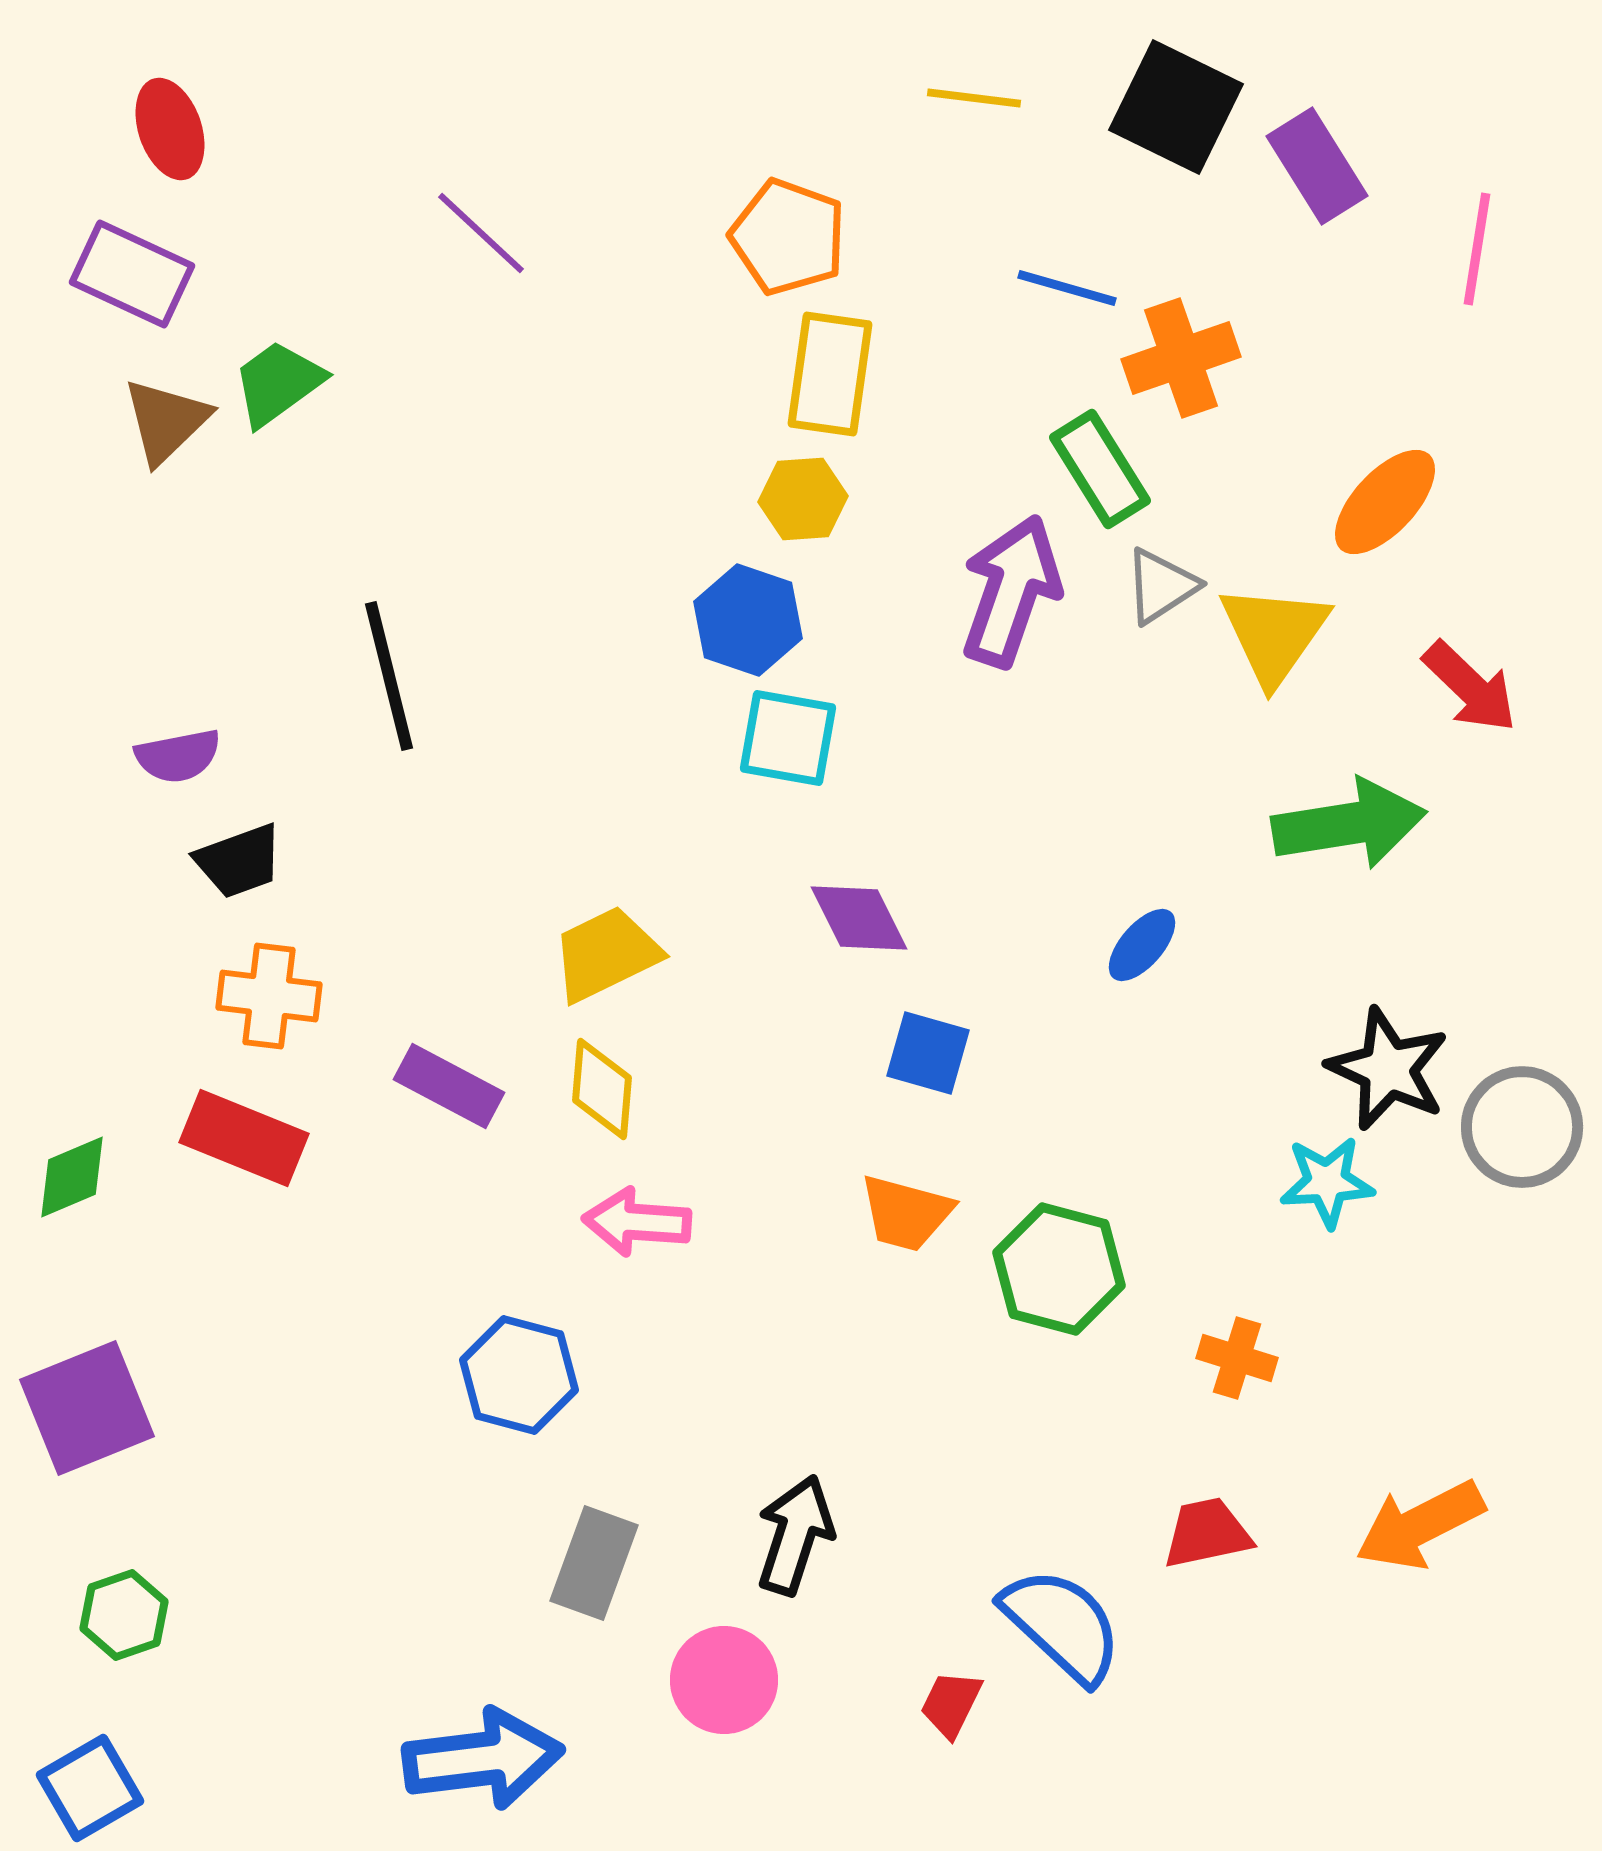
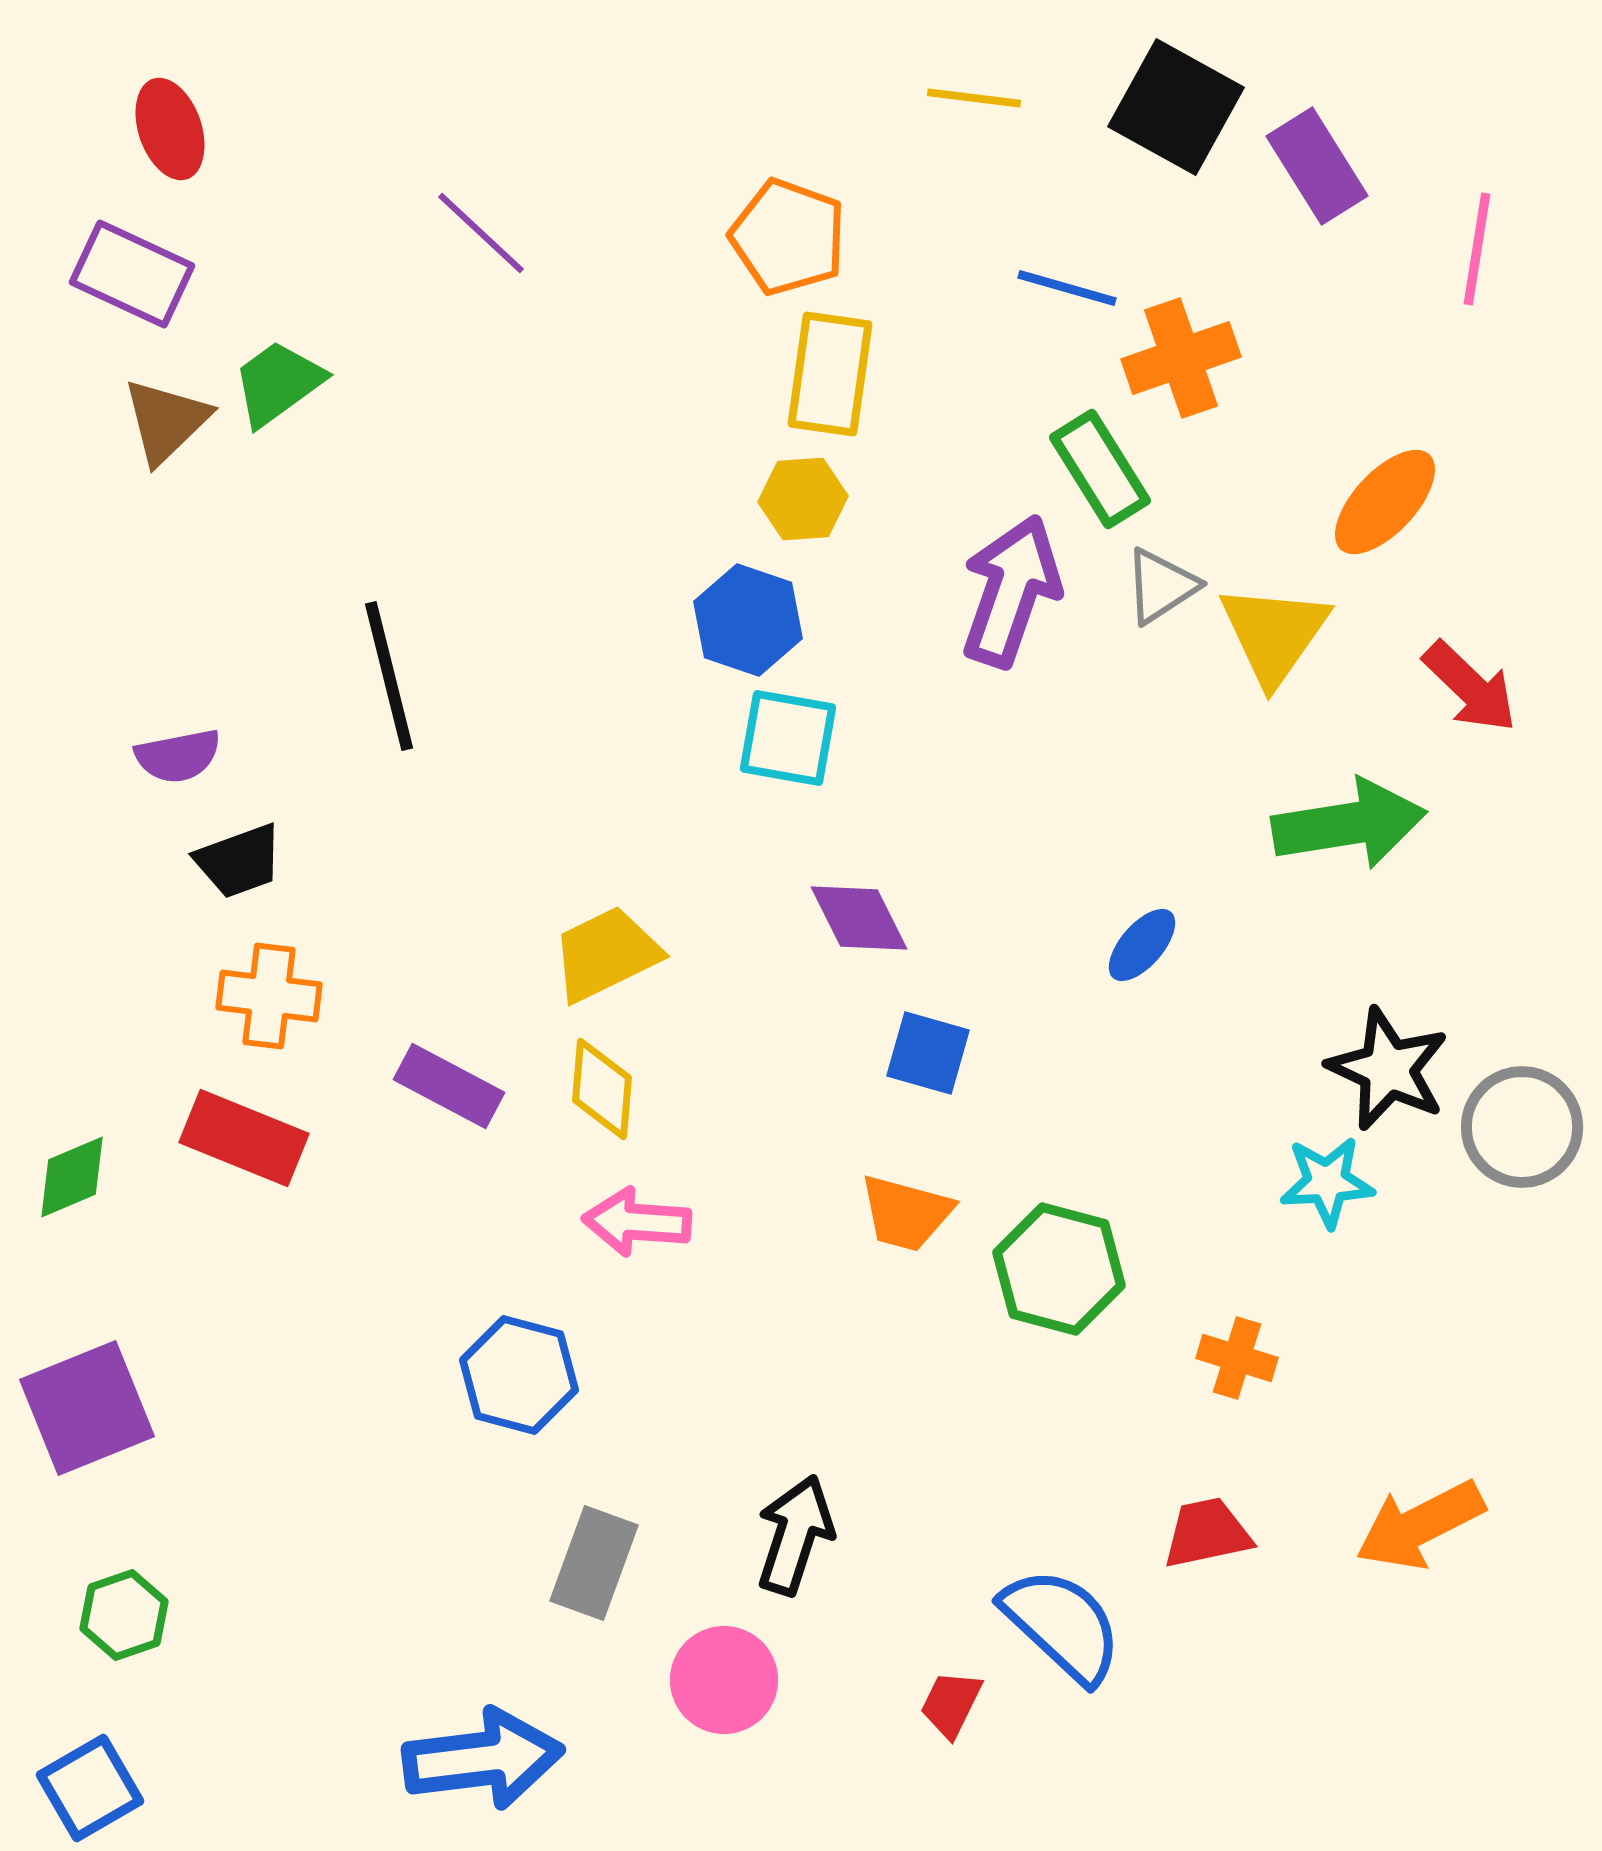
black square at (1176, 107): rotated 3 degrees clockwise
